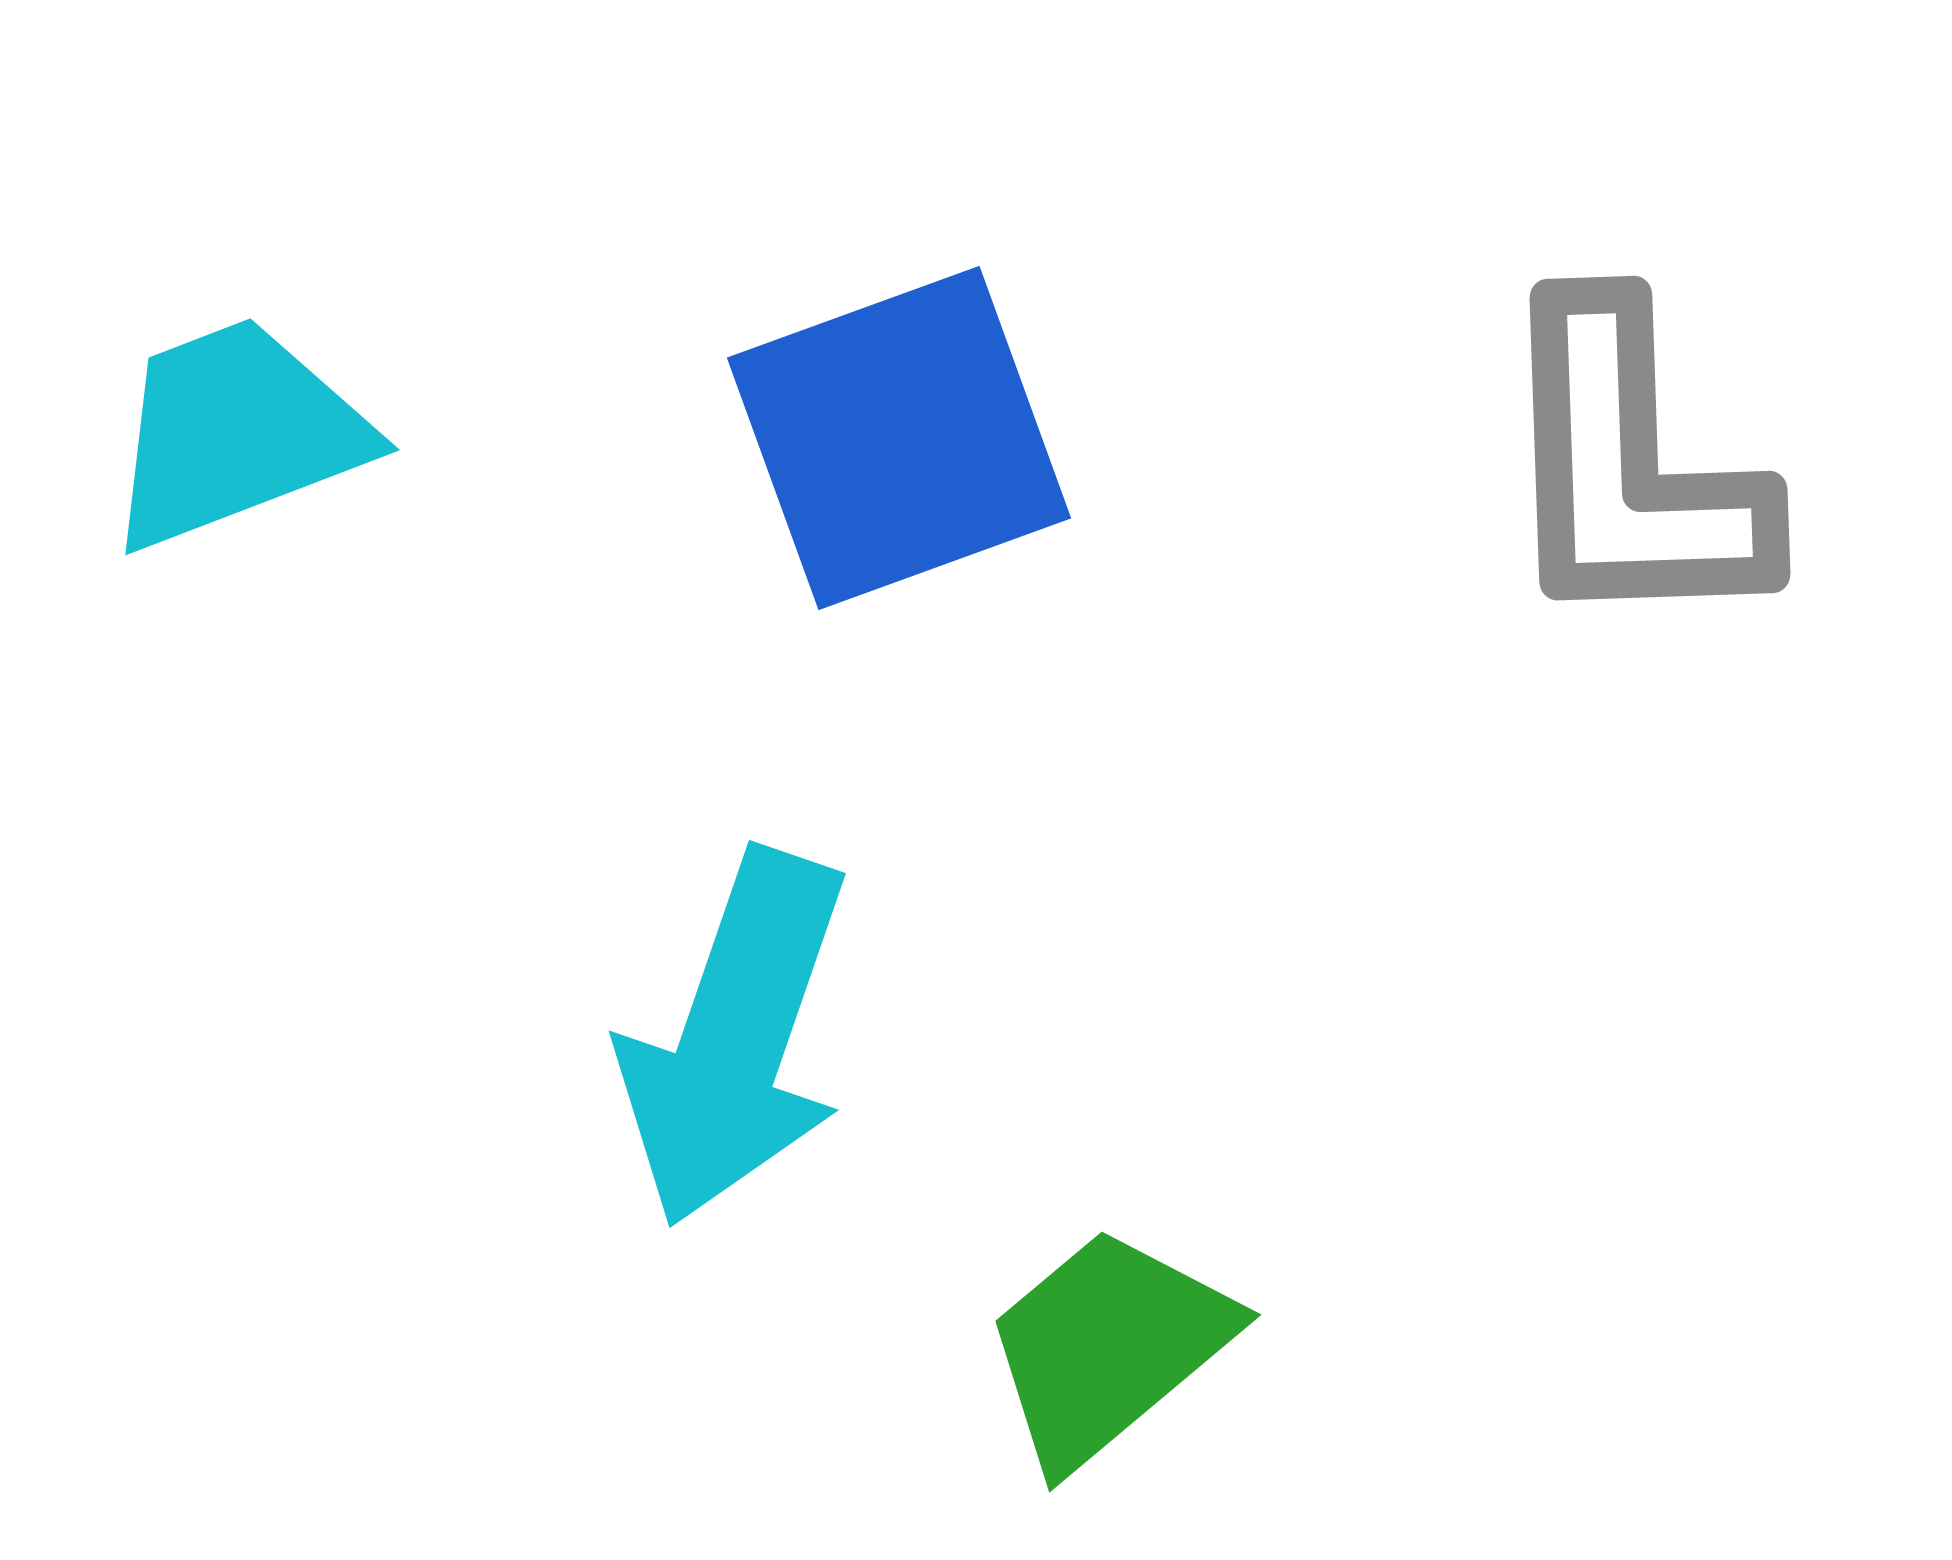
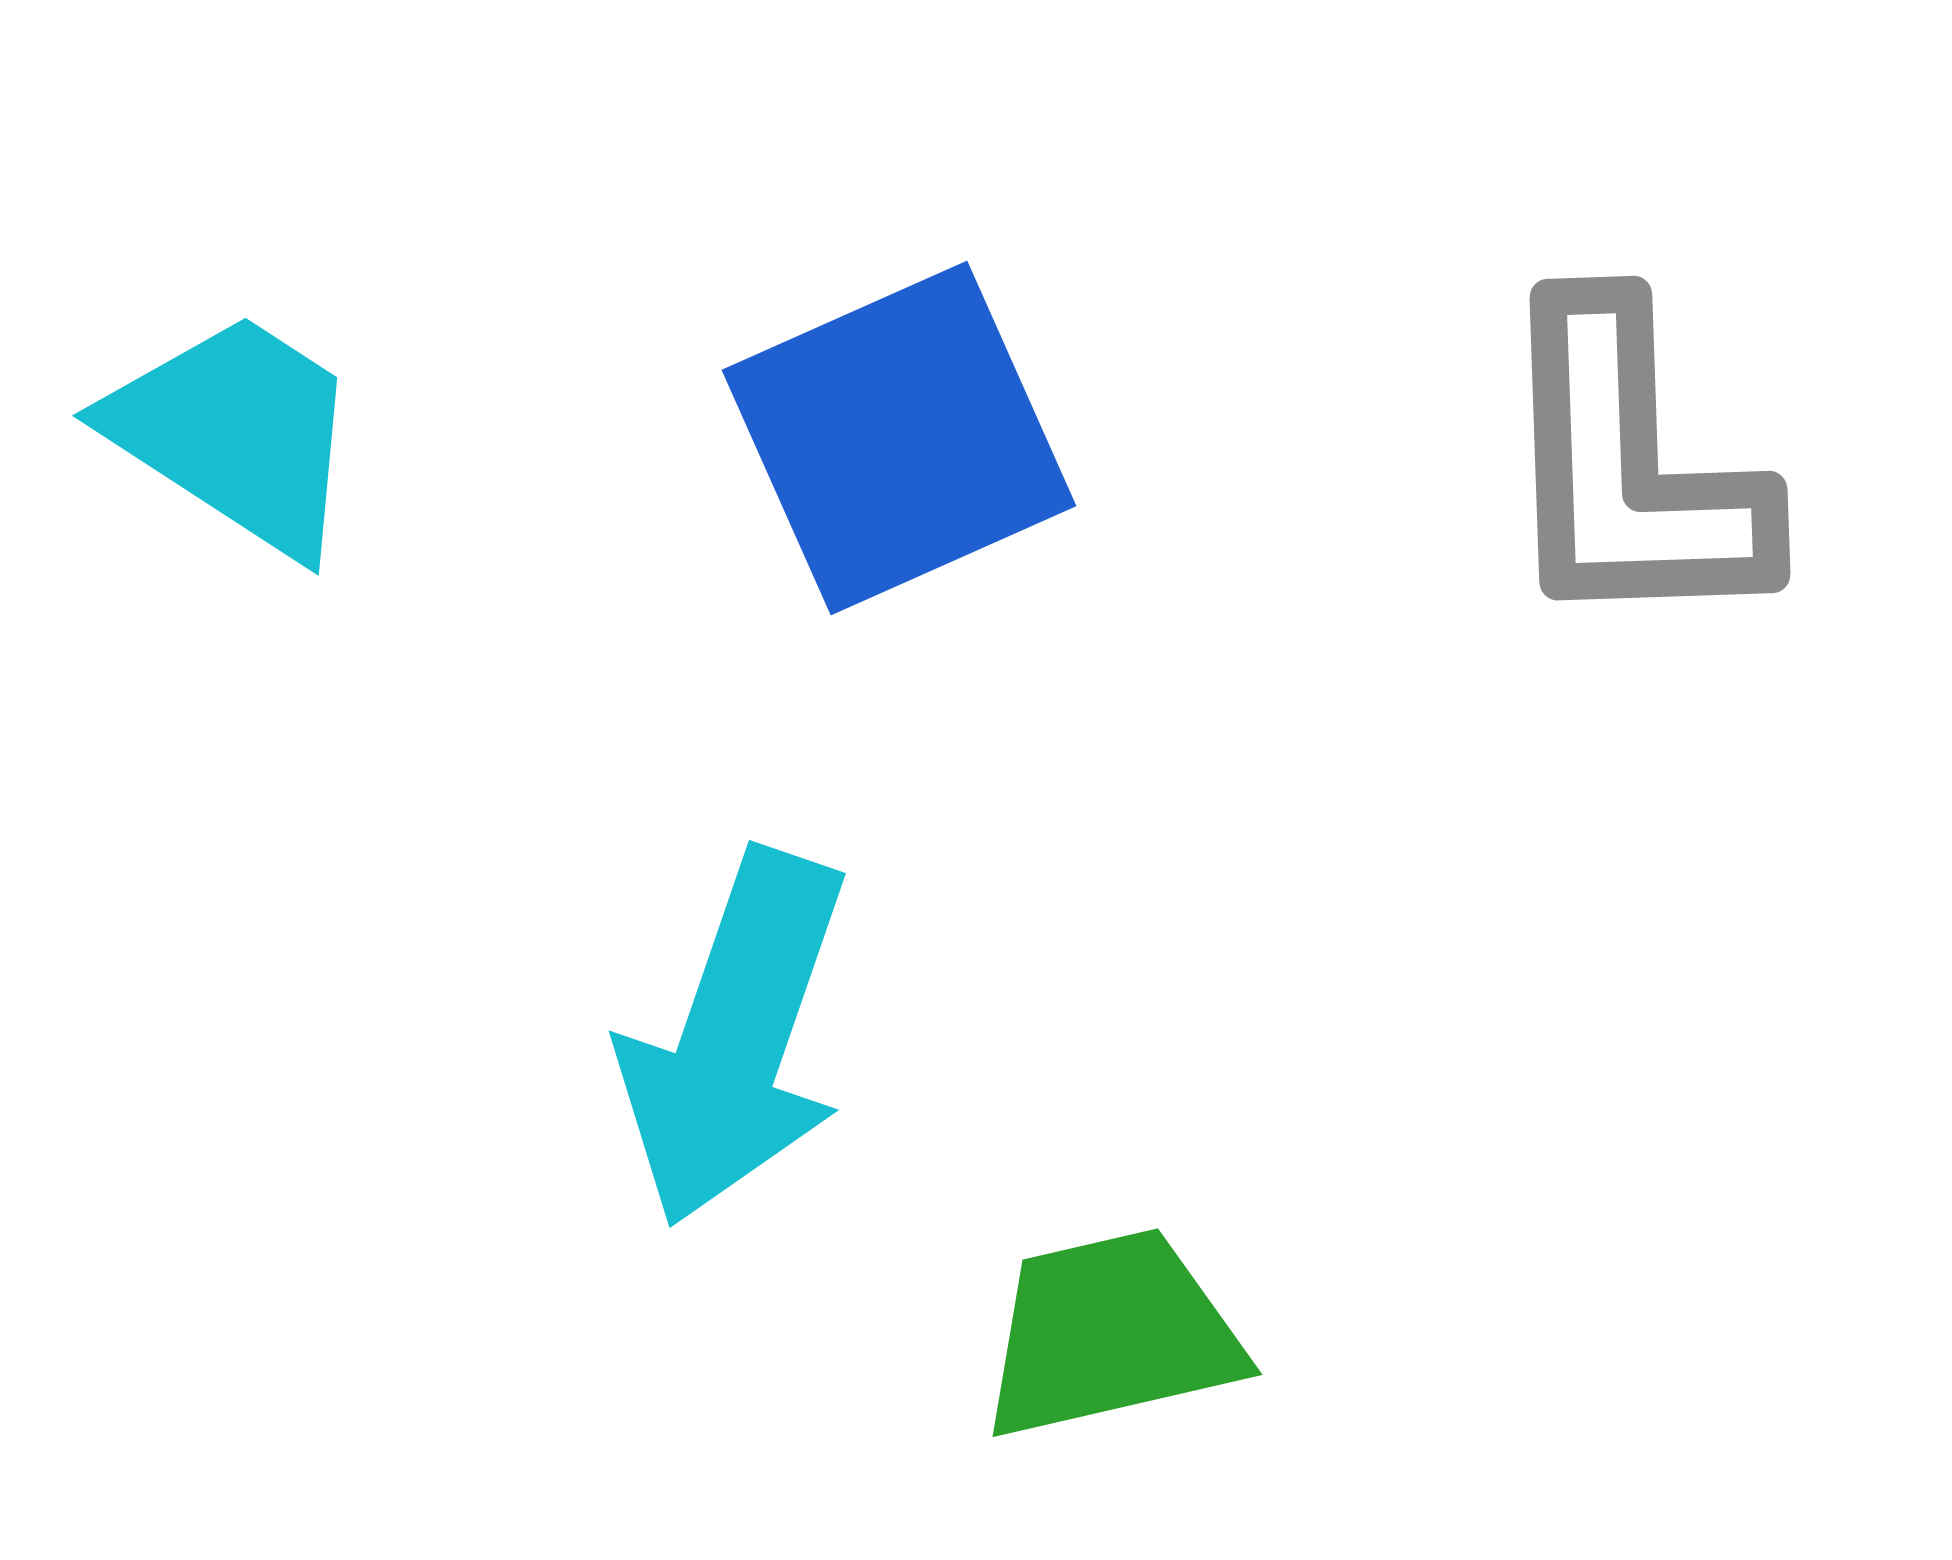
cyan trapezoid: rotated 54 degrees clockwise
blue square: rotated 4 degrees counterclockwise
green trapezoid: moved 3 px right, 13 px up; rotated 27 degrees clockwise
